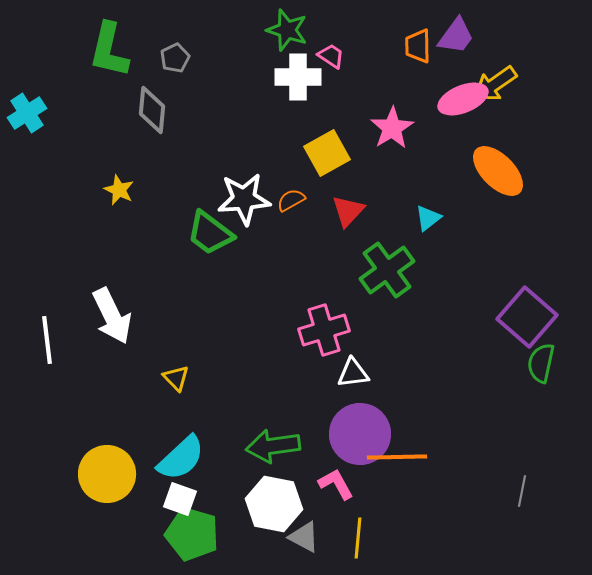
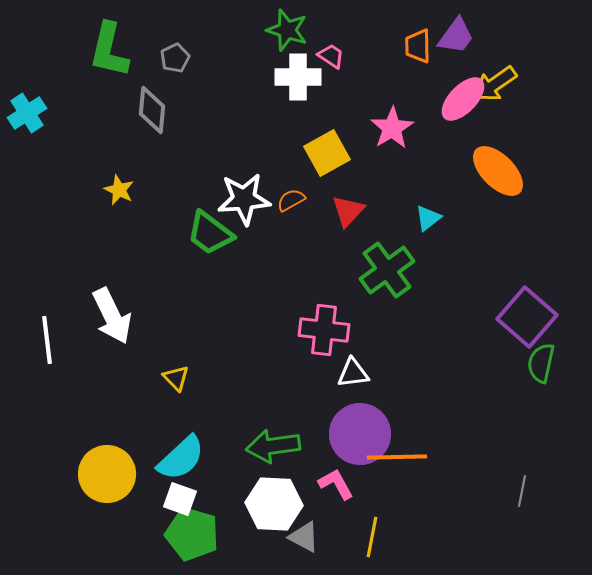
pink ellipse: rotated 24 degrees counterclockwise
pink cross: rotated 24 degrees clockwise
white hexagon: rotated 8 degrees counterclockwise
yellow line: moved 14 px right, 1 px up; rotated 6 degrees clockwise
